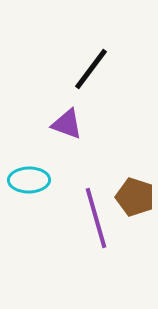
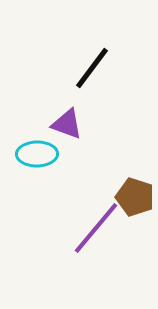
black line: moved 1 px right, 1 px up
cyan ellipse: moved 8 px right, 26 px up
purple line: moved 10 px down; rotated 56 degrees clockwise
